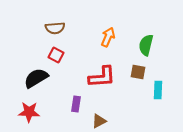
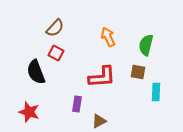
brown semicircle: rotated 42 degrees counterclockwise
orange arrow: rotated 48 degrees counterclockwise
red square: moved 2 px up
black semicircle: moved 6 px up; rotated 80 degrees counterclockwise
cyan rectangle: moved 2 px left, 2 px down
purple rectangle: moved 1 px right
red star: rotated 15 degrees clockwise
